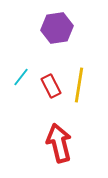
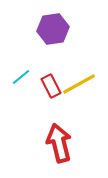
purple hexagon: moved 4 px left, 1 px down
cyan line: rotated 12 degrees clockwise
yellow line: moved 1 px up; rotated 52 degrees clockwise
